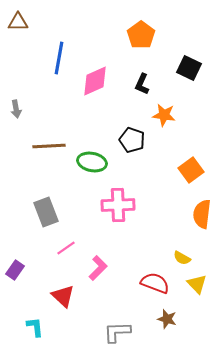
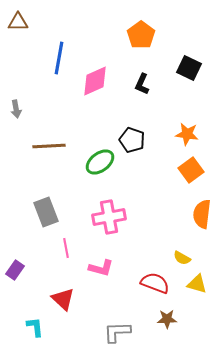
orange star: moved 23 px right, 19 px down
green ellipse: moved 8 px right; rotated 48 degrees counterclockwise
pink cross: moved 9 px left, 12 px down; rotated 8 degrees counterclockwise
pink line: rotated 66 degrees counterclockwise
pink L-shape: moved 3 px right; rotated 60 degrees clockwise
yellow triangle: rotated 30 degrees counterclockwise
red triangle: moved 3 px down
brown star: rotated 18 degrees counterclockwise
